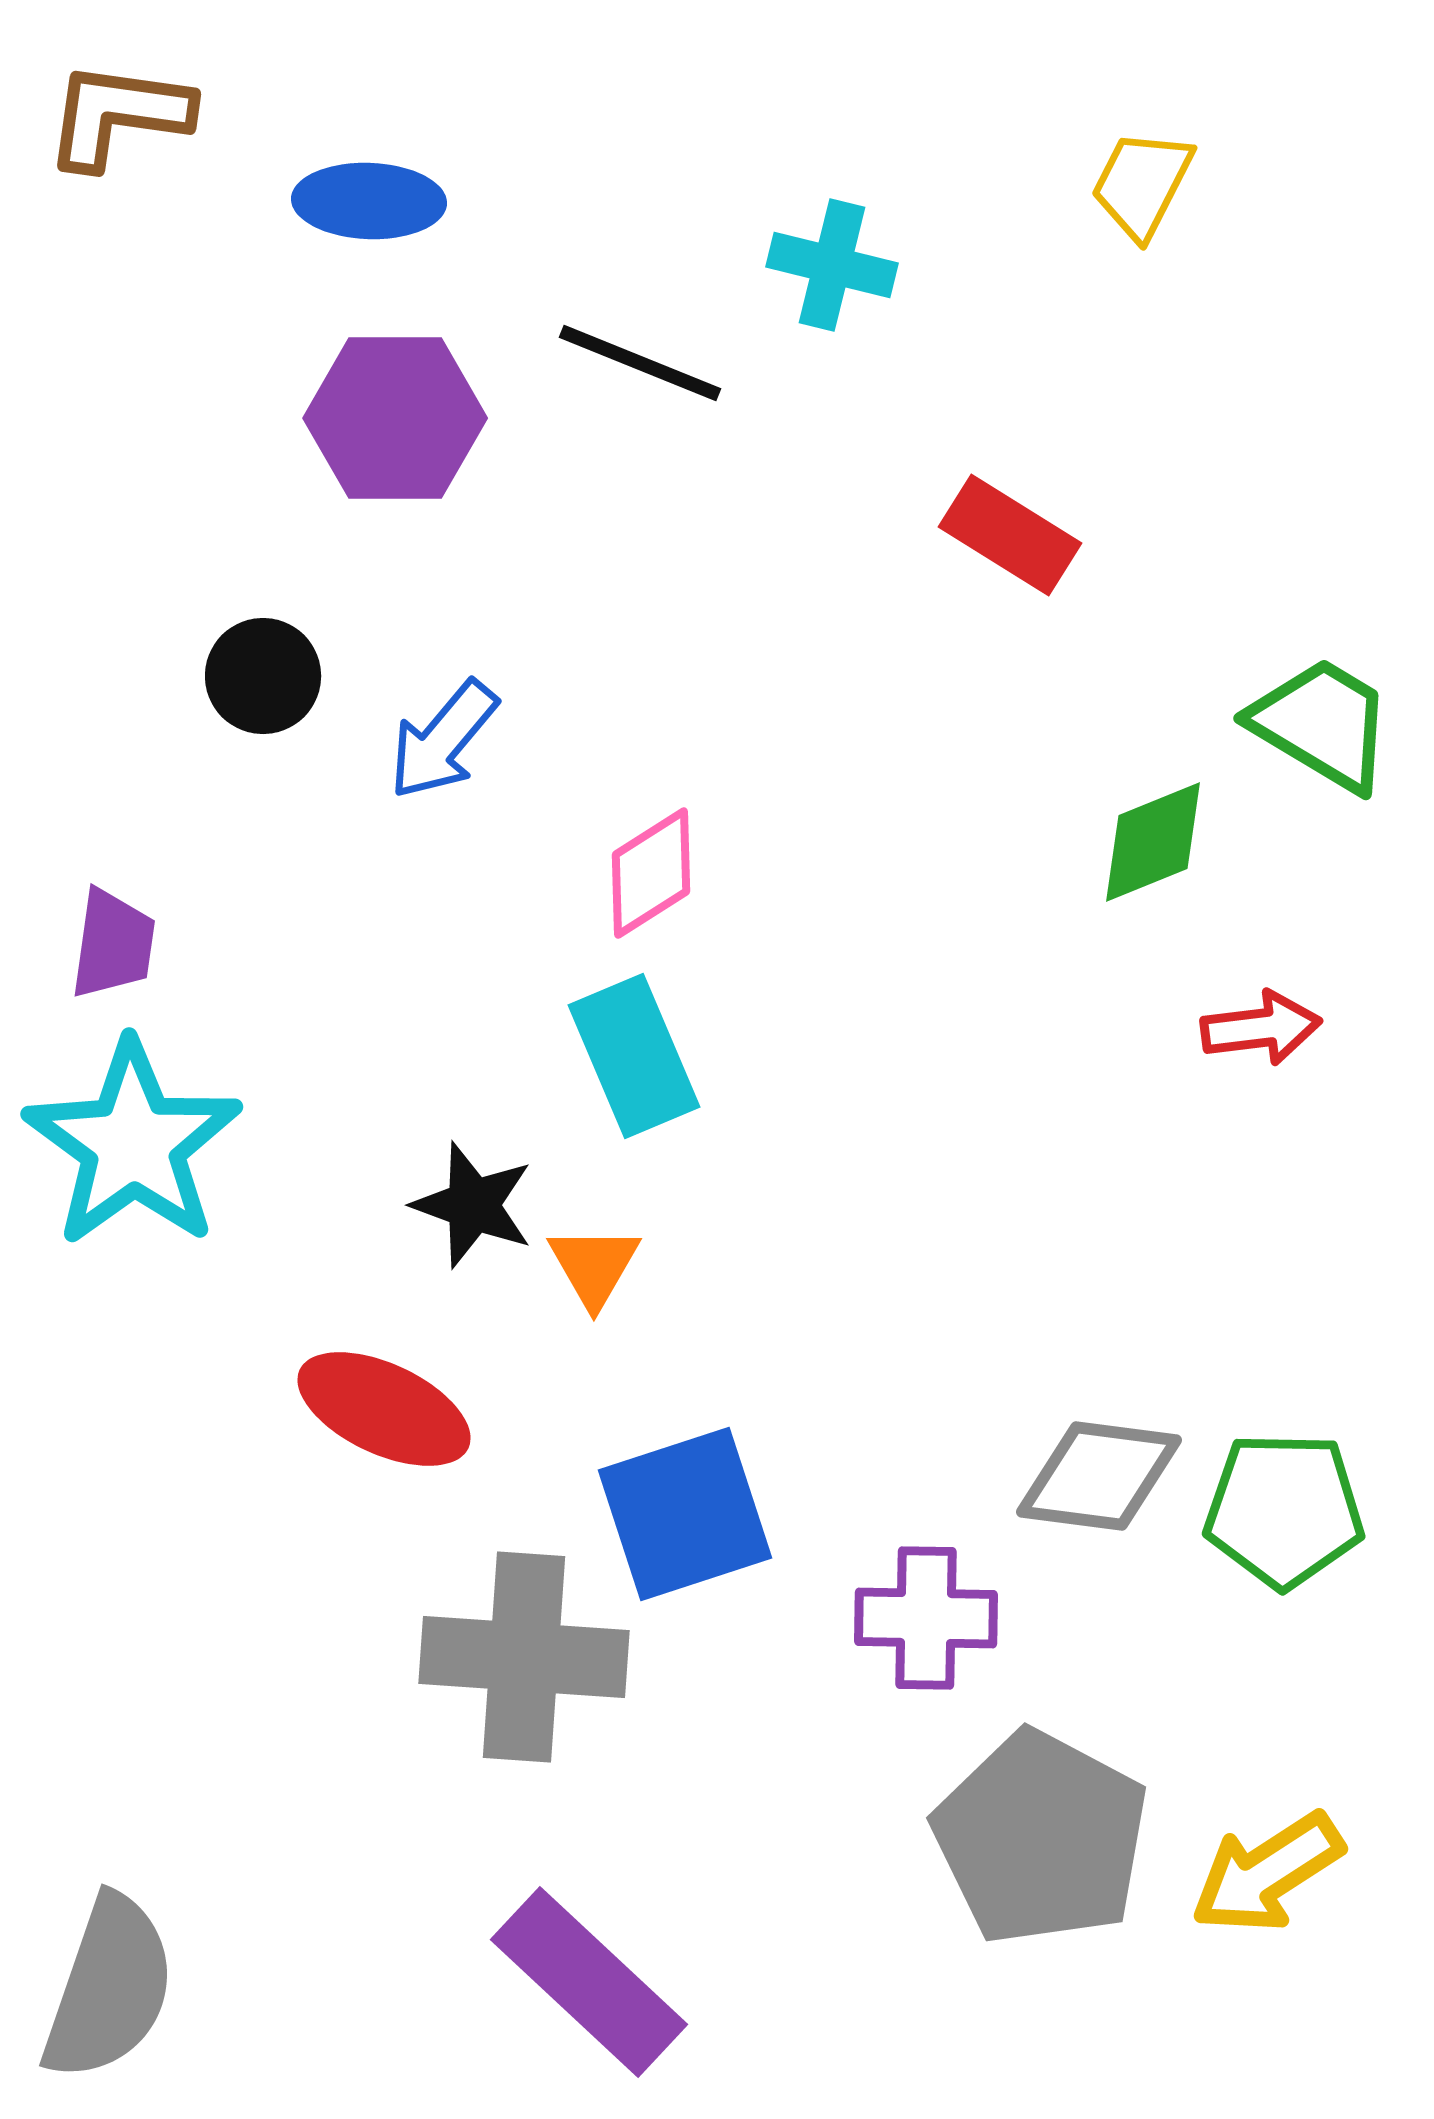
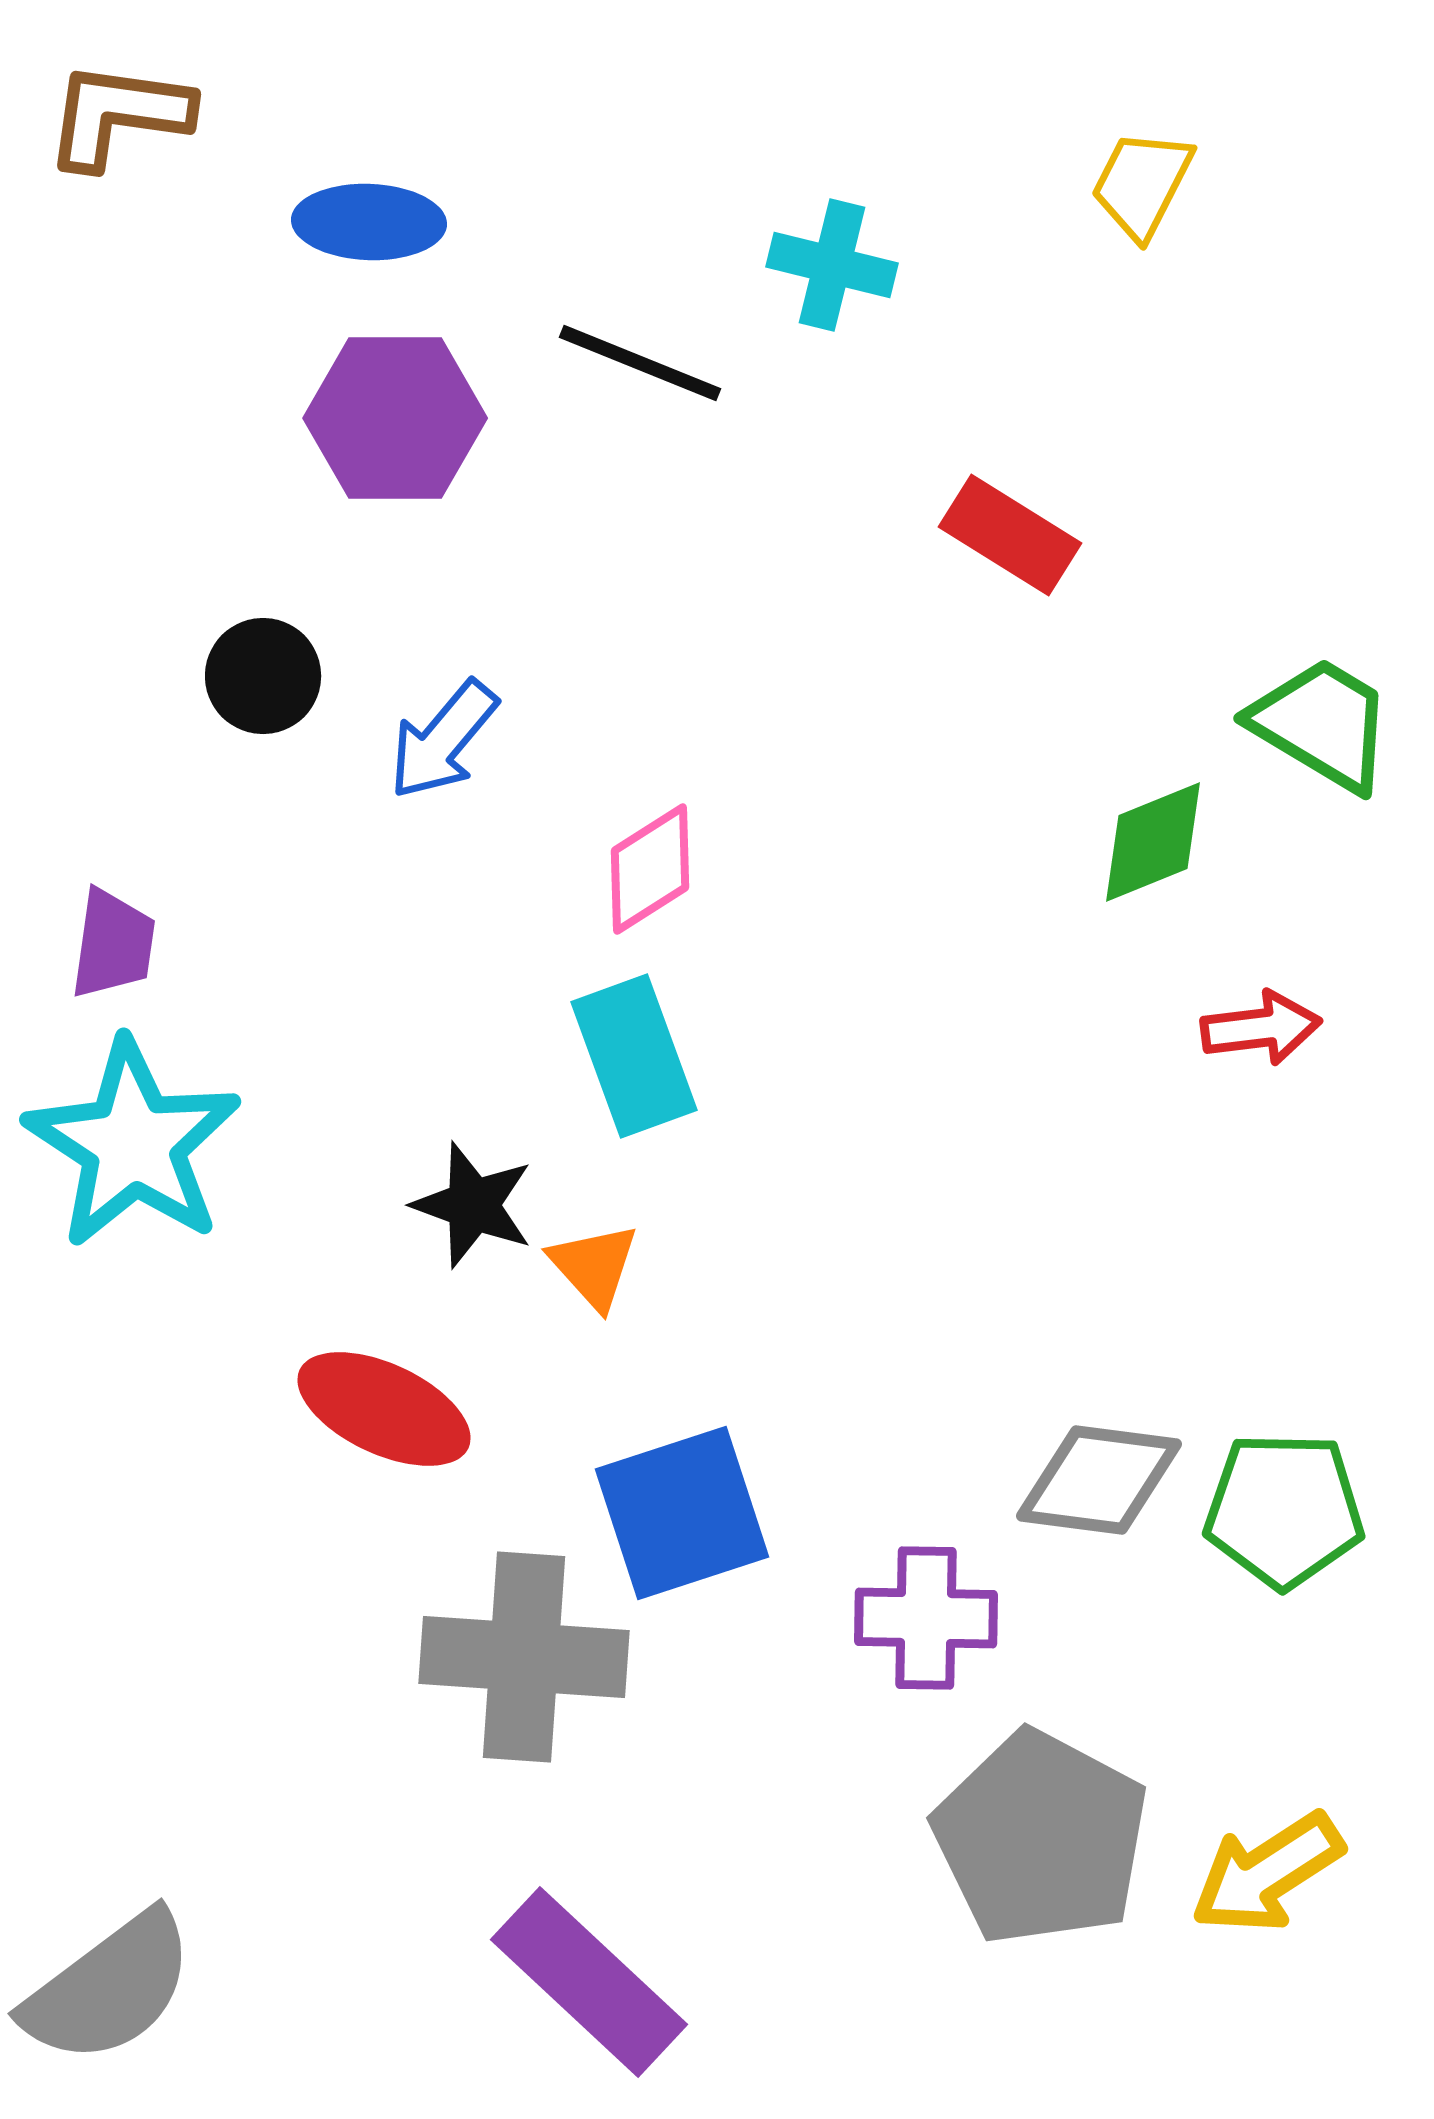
blue ellipse: moved 21 px down
pink diamond: moved 1 px left, 4 px up
cyan rectangle: rotated 3 degrees clockwise
cyan star: rotated 3 degrees counterclockwise
orange triangle: rotated 12 degrees counterclockwise
gray diamond: moved 4 px down
blue square: moved 3 px left, 1 px up
gray semicircle: rotated 34 degrees clockwise
